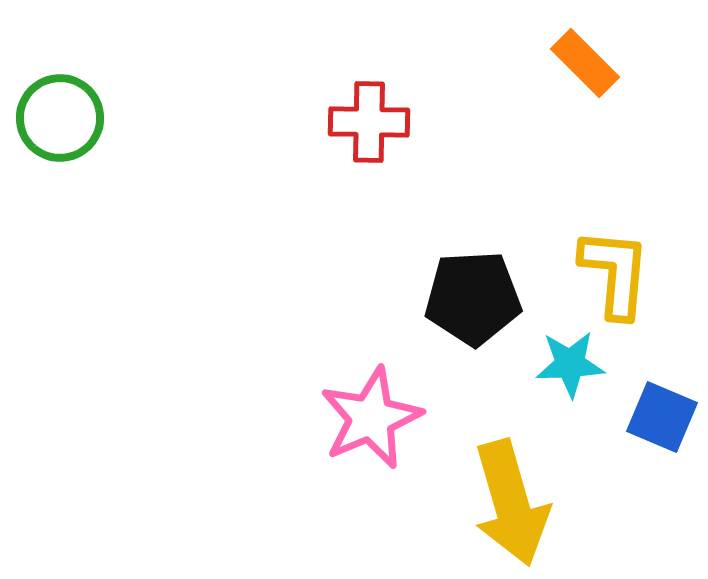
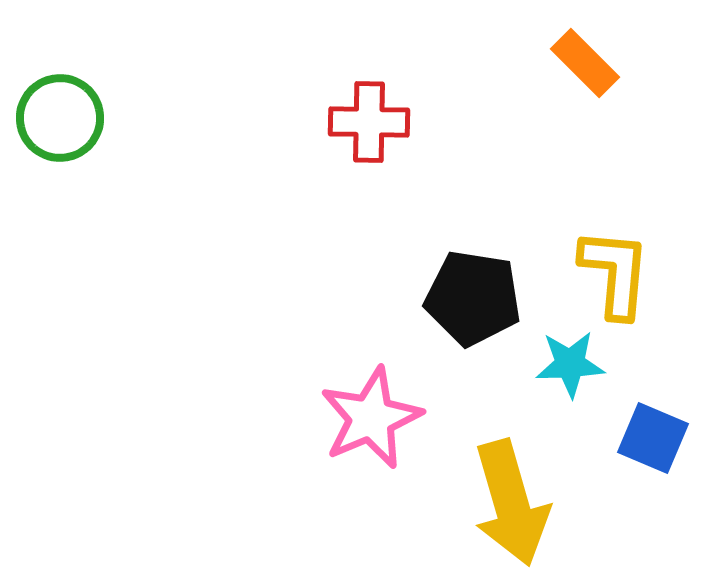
black pentagon: rotated 12 degrees clockwise
blue square: moved 9 px left, 21 px down
